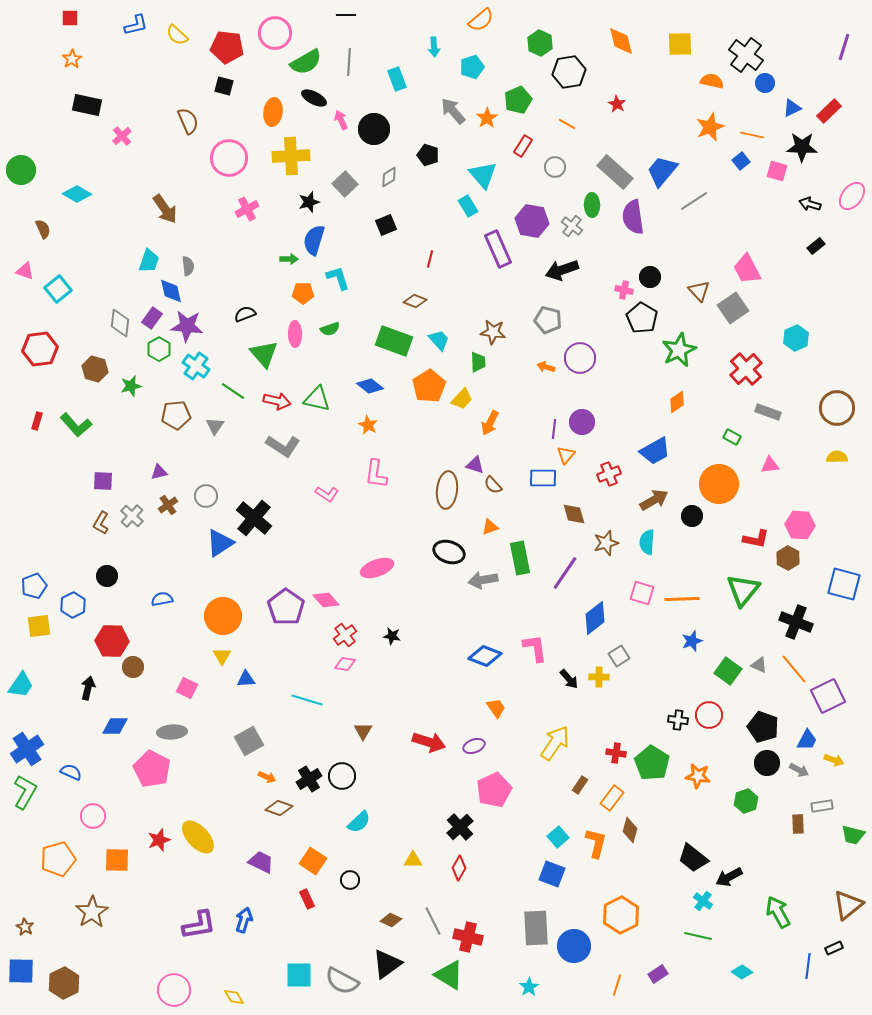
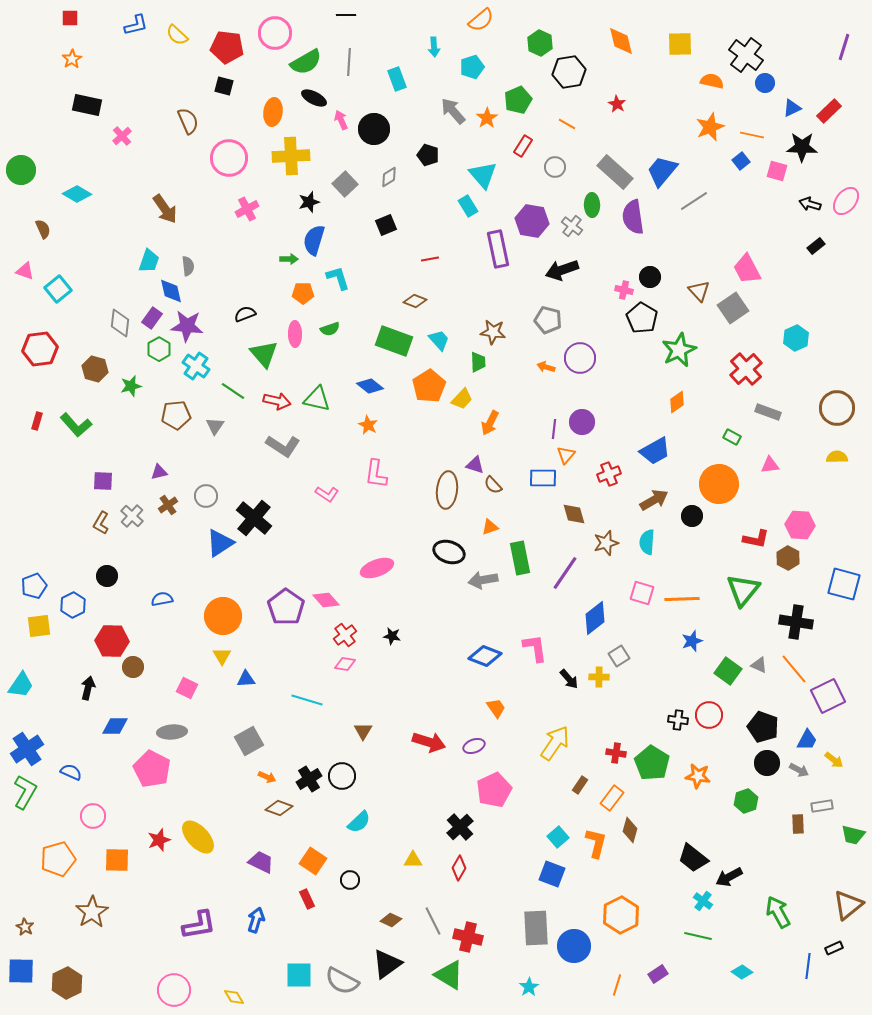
pink ellipse at (852, 196): moved 6 px left, 5 px down
purple rectangle at (498, 249): rotated 12 degrees clockwise
red line at (430, 259): rotated 66 degrees clockwise
black cross at (796, 622): rotated 12 degrees counterclockwise
yellow arrow at (834, 760): rotated 18 degrees clockwise
blue arrow at (244, 920): moved 12 px right
brown hexagon at (64, 983): moved 3 px right
